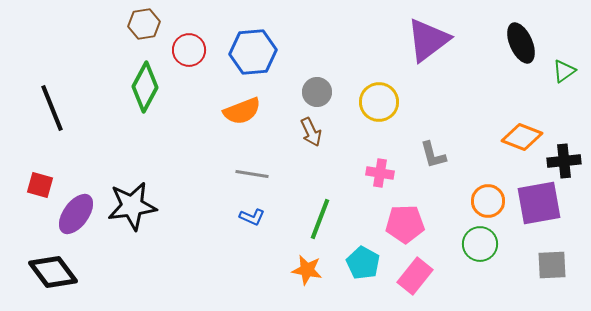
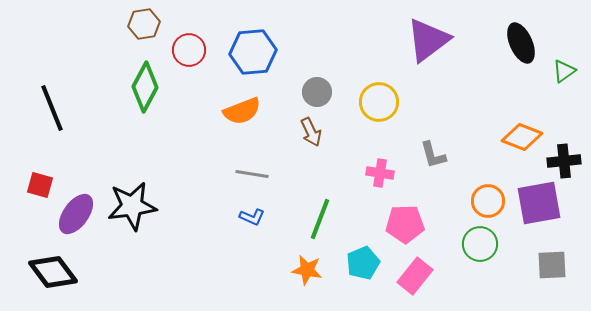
cyan pentagon: rotated 20 degrees clockwise
